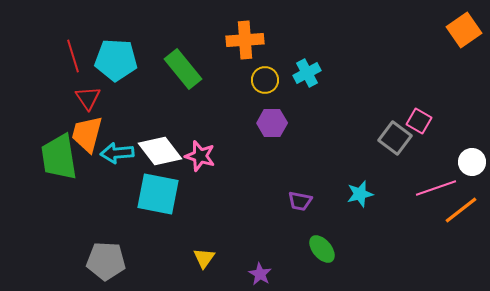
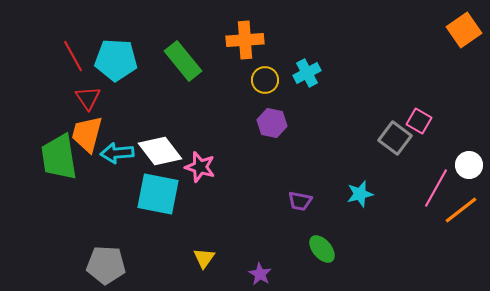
red line: rotated 12 degrees counterclockwise
green rectangle: moved 8 px up
purple hexagon: rotated 12 degrees clockwise
pink star: moved 11 px down
white circle: moved 3 px left, 3 px down
pink line: rotated 42 degrees counterclockwise
gray pentagon: moved 4 px down
